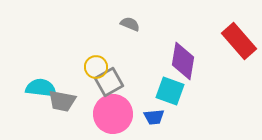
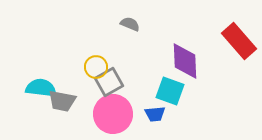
purple diamond: moved 2 px right; rotated 12 degrees counterclockwise
blue trapezoid: moved 1 px right, 3 px up
